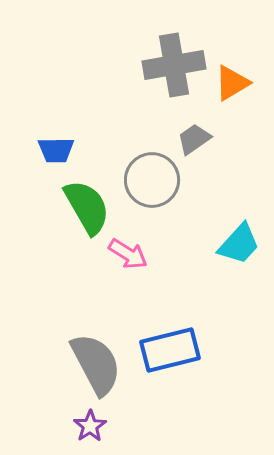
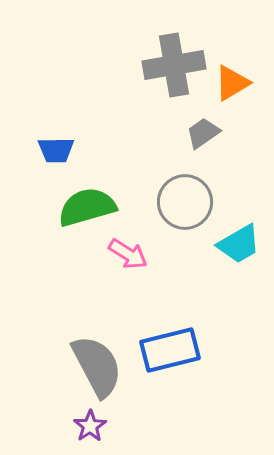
gray trapezoid: moved 9 px right, 6 px up
gray circle: moved 33 px right, 22 px down
green semicircle: rotated 76 degrees counterclockwise
cyan trapezoid: rotated 18 degrees clockwise
gray semicircle: moved 1 px right, 2 px down
